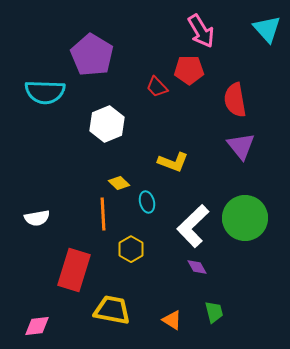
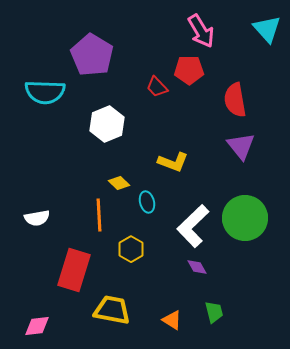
orange line: moved 4 px left, 1 px down
